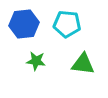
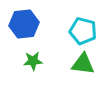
cyan pentagon: moved 16 px right, 7 px down; rotated 8 degrees clockwise
green star: moved 3 px left; rotated 12 degrees counterclockwise
